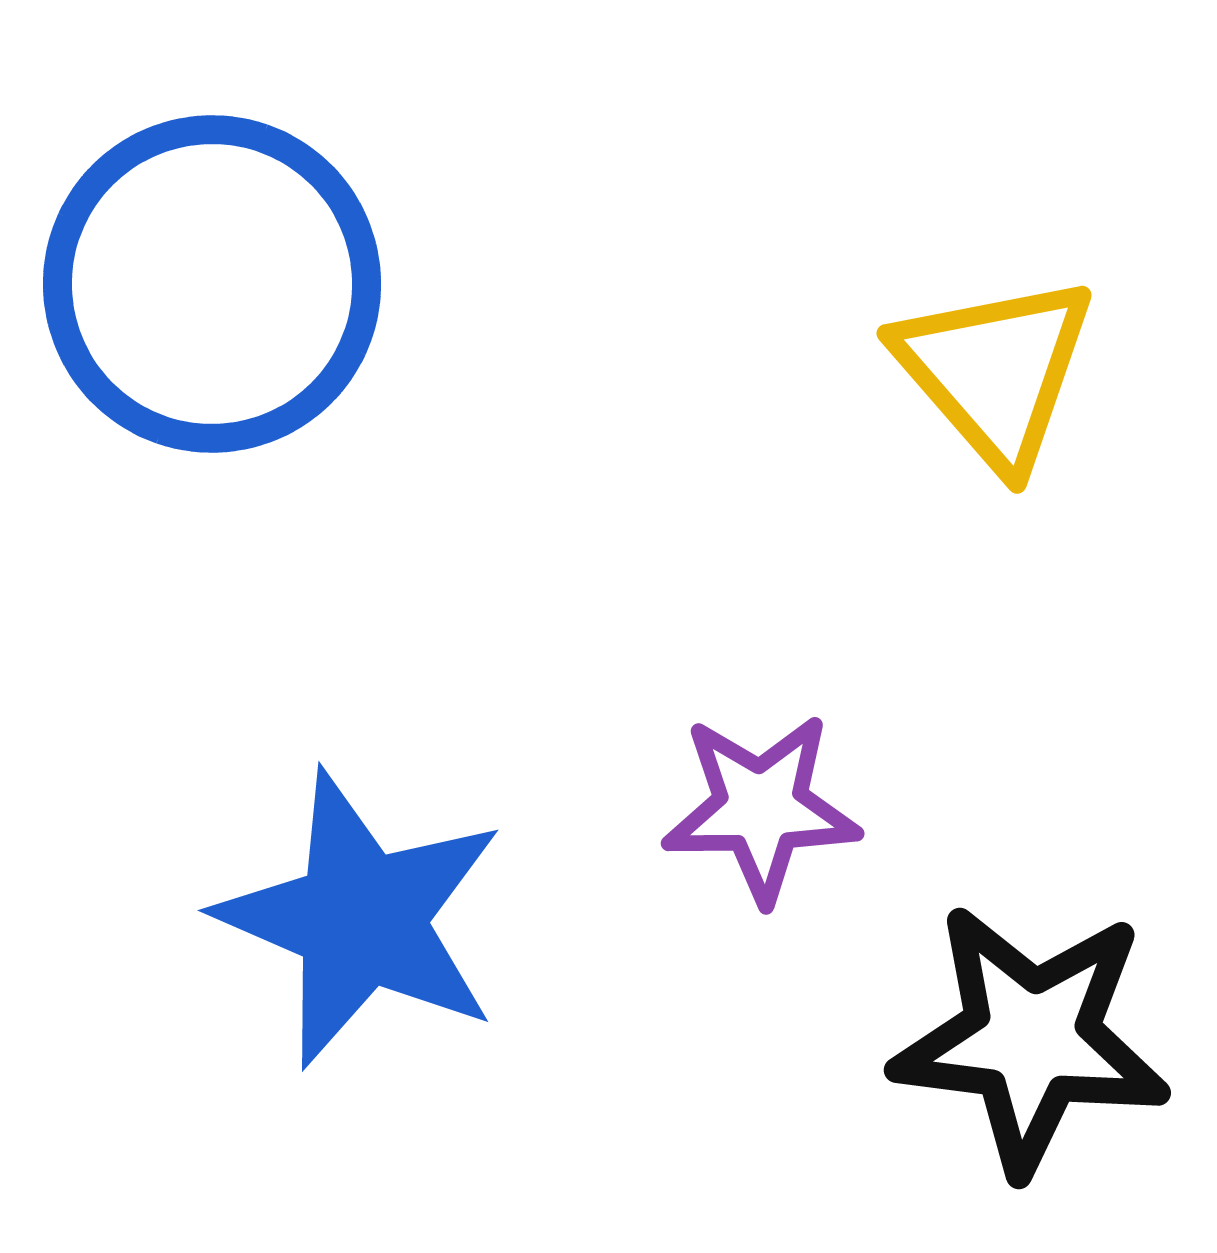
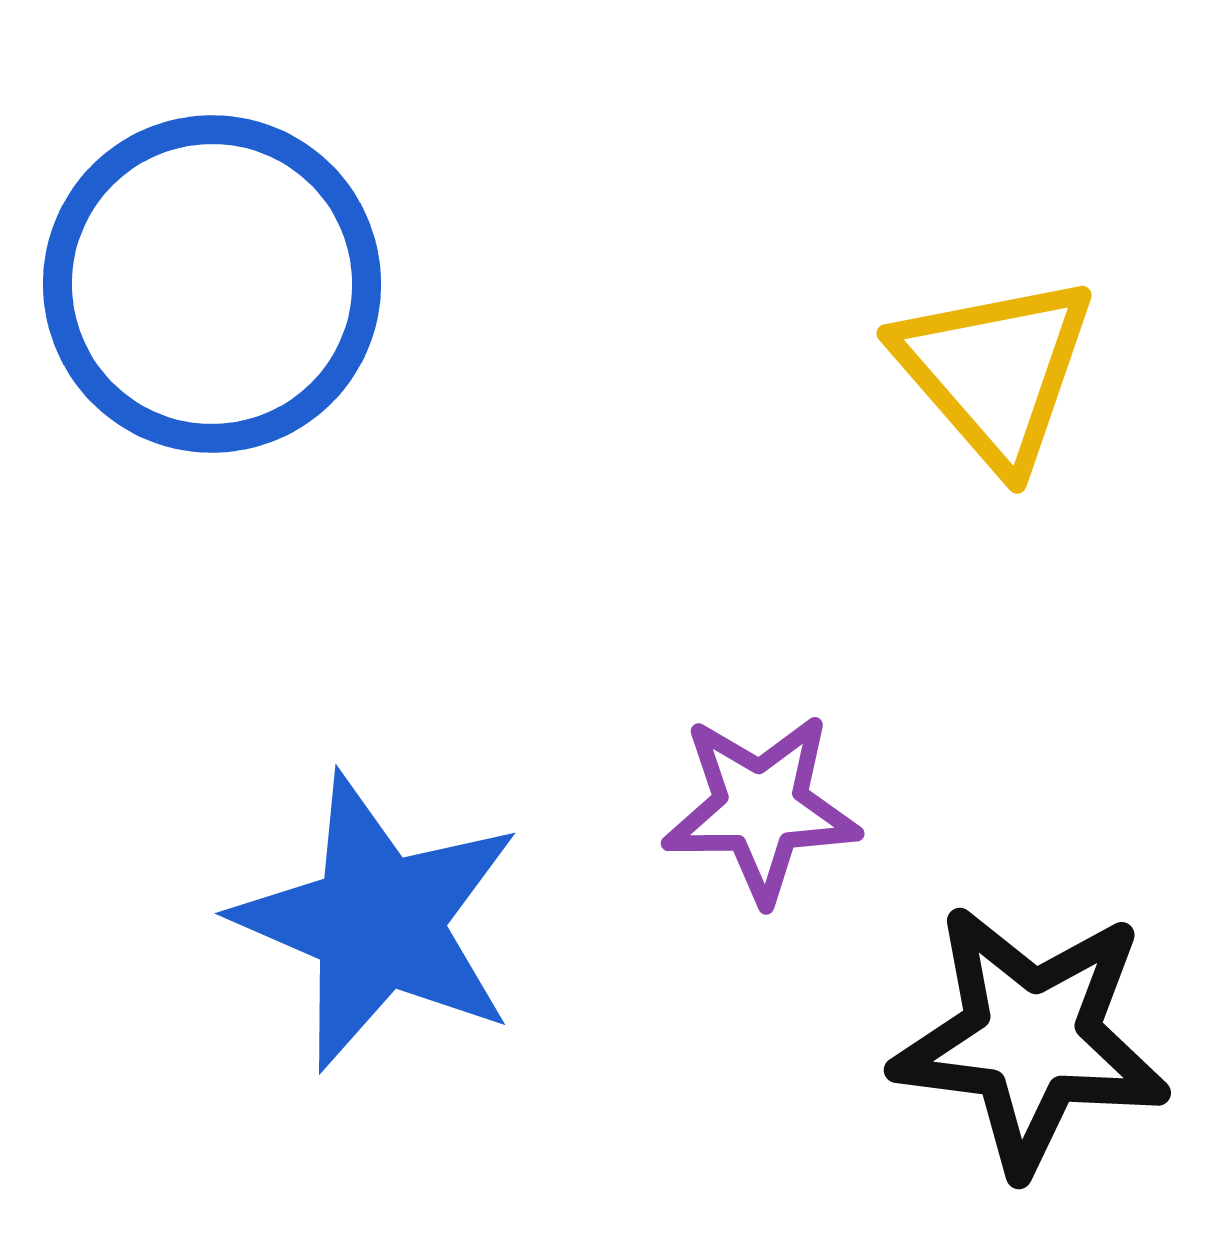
blue star: moved 17 px right, 3 px down
